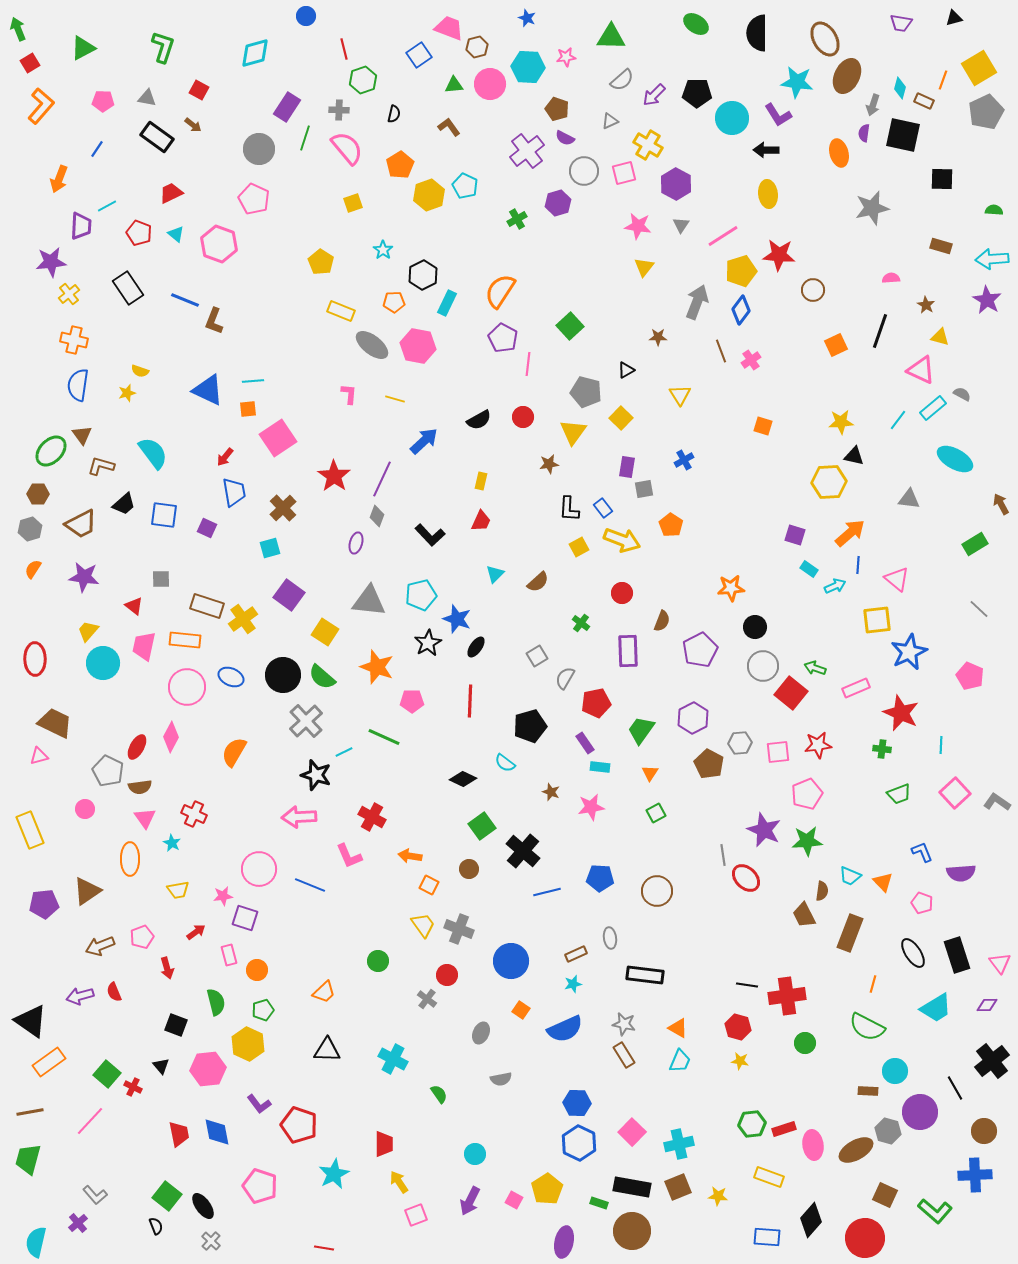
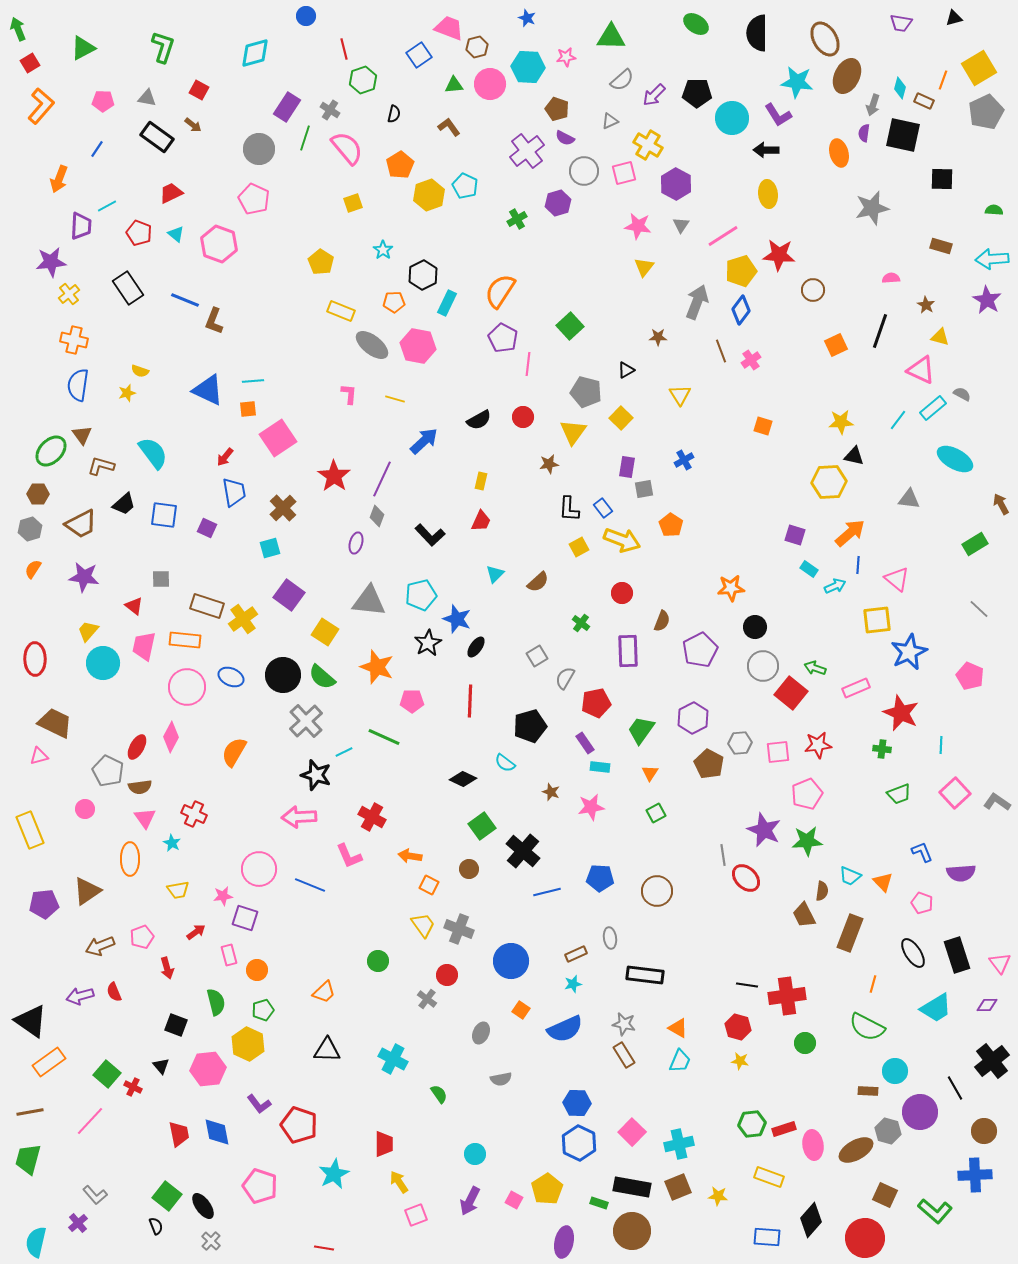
gray cross at (339, 110): moved 9 px left; rotated 30 degrees clockwise
